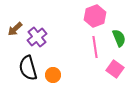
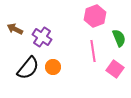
brown arrow: rotated 70 degrees clockwise
purple cross: moved 5 px right; rotated 18 degrees counterclockwise
pink line: moved 2 px left, 4 px down
black semicircle: rotated 125 degrees counterclockwise
orange circle: moved 8 px up
